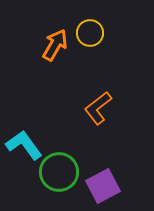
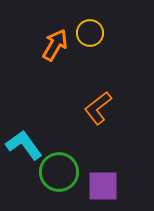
purple square: rotated 28 degrees clockwise
